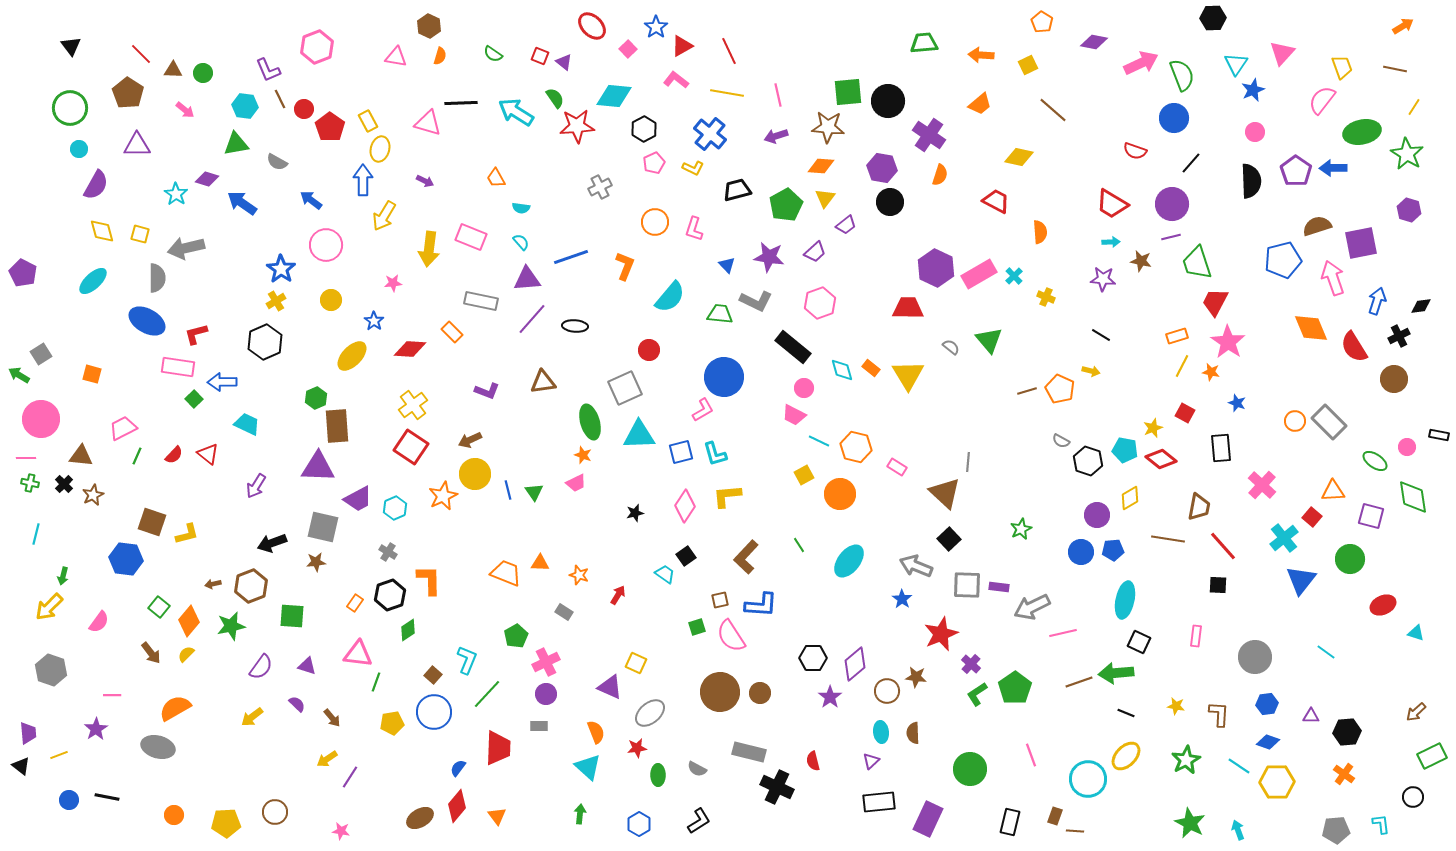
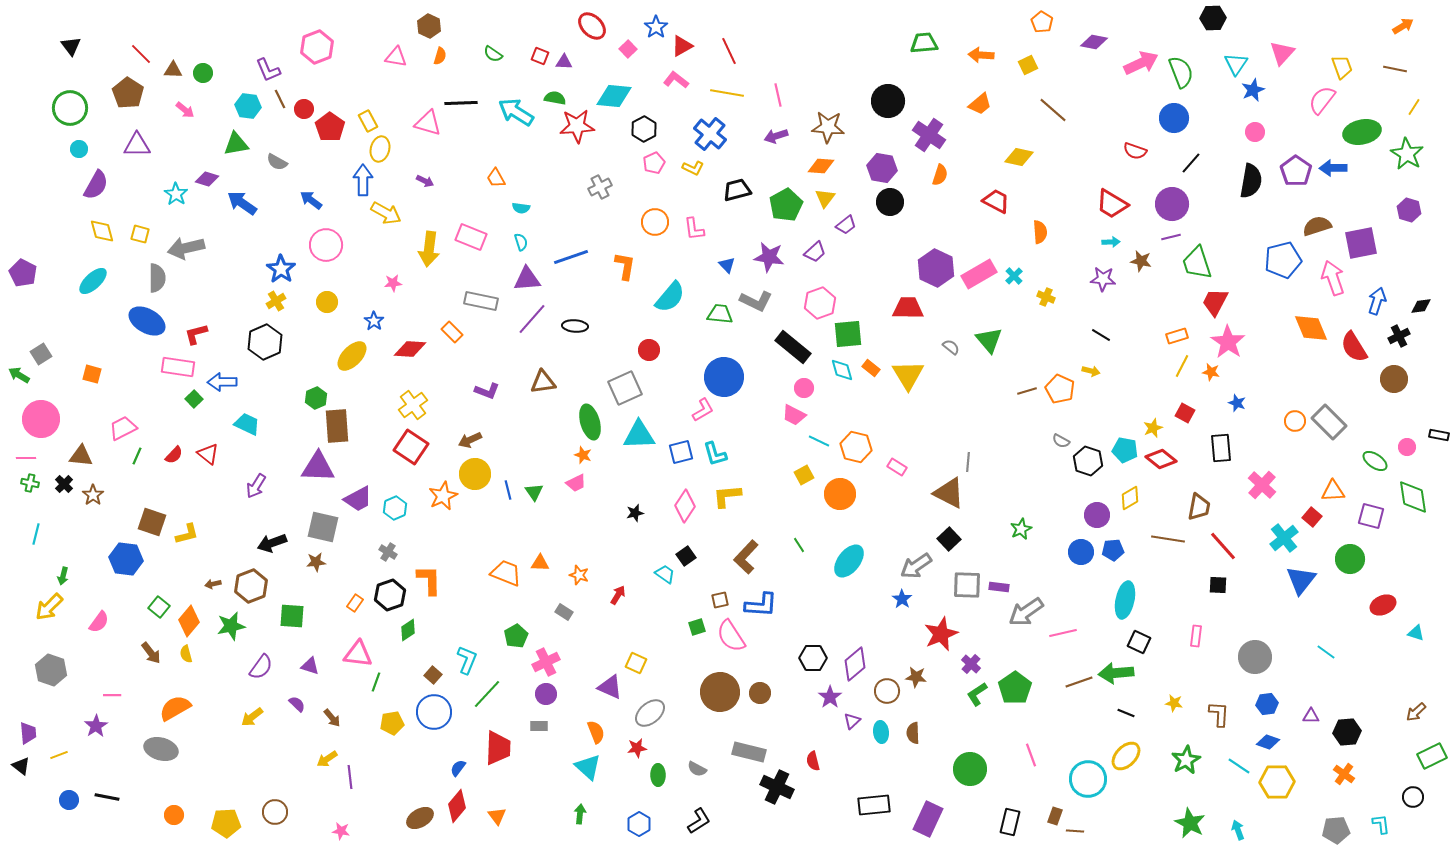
purple triangle at (564, 62): rotated 36 degrees counterclockwise
green semicircle at (1182, 75): moved 1 px left, 3 px up
green square at (848, 92): moved 242 px down
green semicircle at (555, 98): rotated 45 degrees counterclockwise
cyan hexagon at (245, 106): moved 3 px right
black semicircle at (1251, 181): rotated 12 degrees clockwise
yellow arrow at (384, 216): moved 2 px right, 3 px up; rotated 92 degrees counterclockwise
pink L-shape at (694, 229): rotated 25 degrees counterclockwise
cyan semicircle at (521, 242): rotated 24 degrees clockwise
orange L-shape at (625, 266): rotated 12 degrees counterclockwise
yellow circle at (331, 300): moved 4 px left, 2 px down
brown triangle at (945, 493): moved 4 px right; rotated 16 degrees counterclockwise
brown star at (93, 495): rotated 10 degrees counterclockwise
gray arrow at (916, 566): rotated 56 degrees counterclockwise
gray arrow at (1032, 607): moved 6 px left, 5 px down; rotated 9 degrees counterclockwise
yellow semicircle at (186, 654): rotated 60 degrees counterclockwise
purple triangle at (307, 666): moved 3 px right
yellow star at (1176, 706): moved 2 px left, 3 px up
purple star at (96, 729): moved 3 px up
gray ellipse at (158, 747): moved 3 px right, 2 px down
purple triangle at (871, 761): moved 19 px left, 40 px up
purple line at (350, 777): rotated 40 degrees counterclockwise
black rectangle at (879, 802): moved 5 px left, 3 px down
